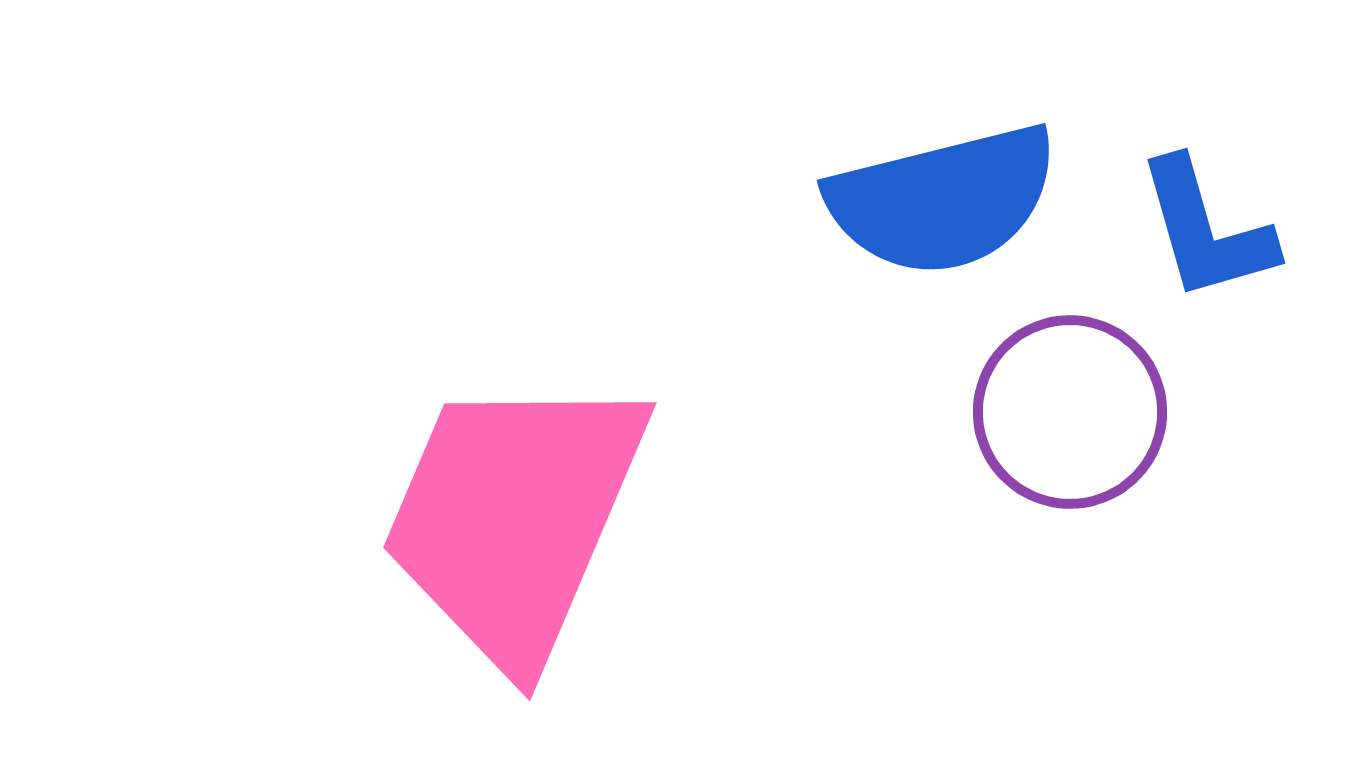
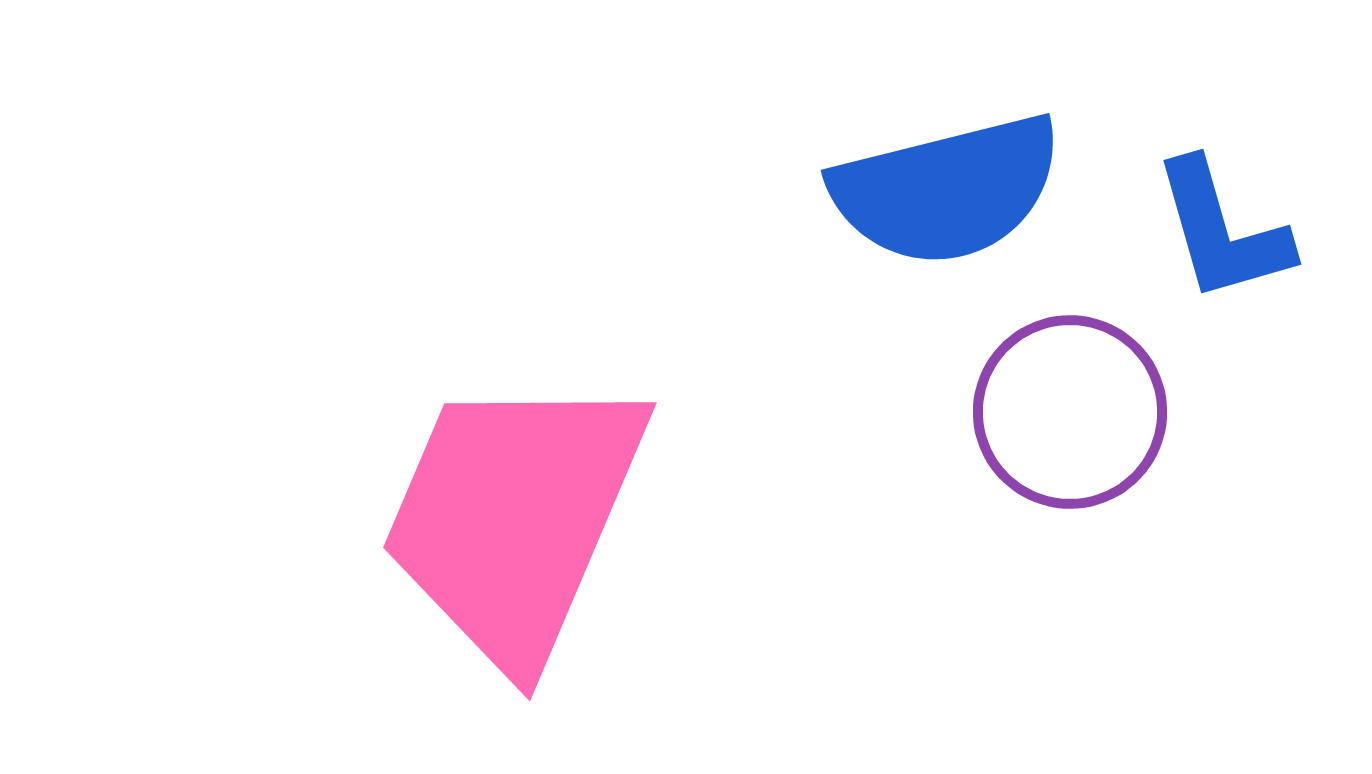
blue semicircle: moved 4 px right, 10 px up
blue L-shape: moved 16 px right, 1 px down
